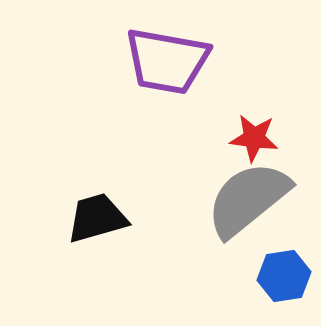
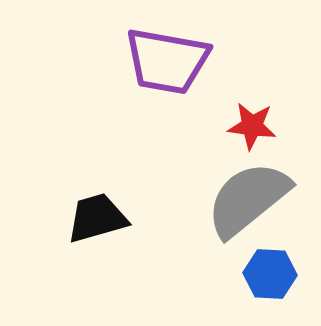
red star: moved 2 px left, 12 px up
blue hexagon: moved 14 px left, 2 px up; rotated 12 degrees clockwise
